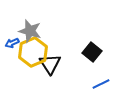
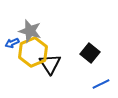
black square: moved 2 px left, 1 px down
